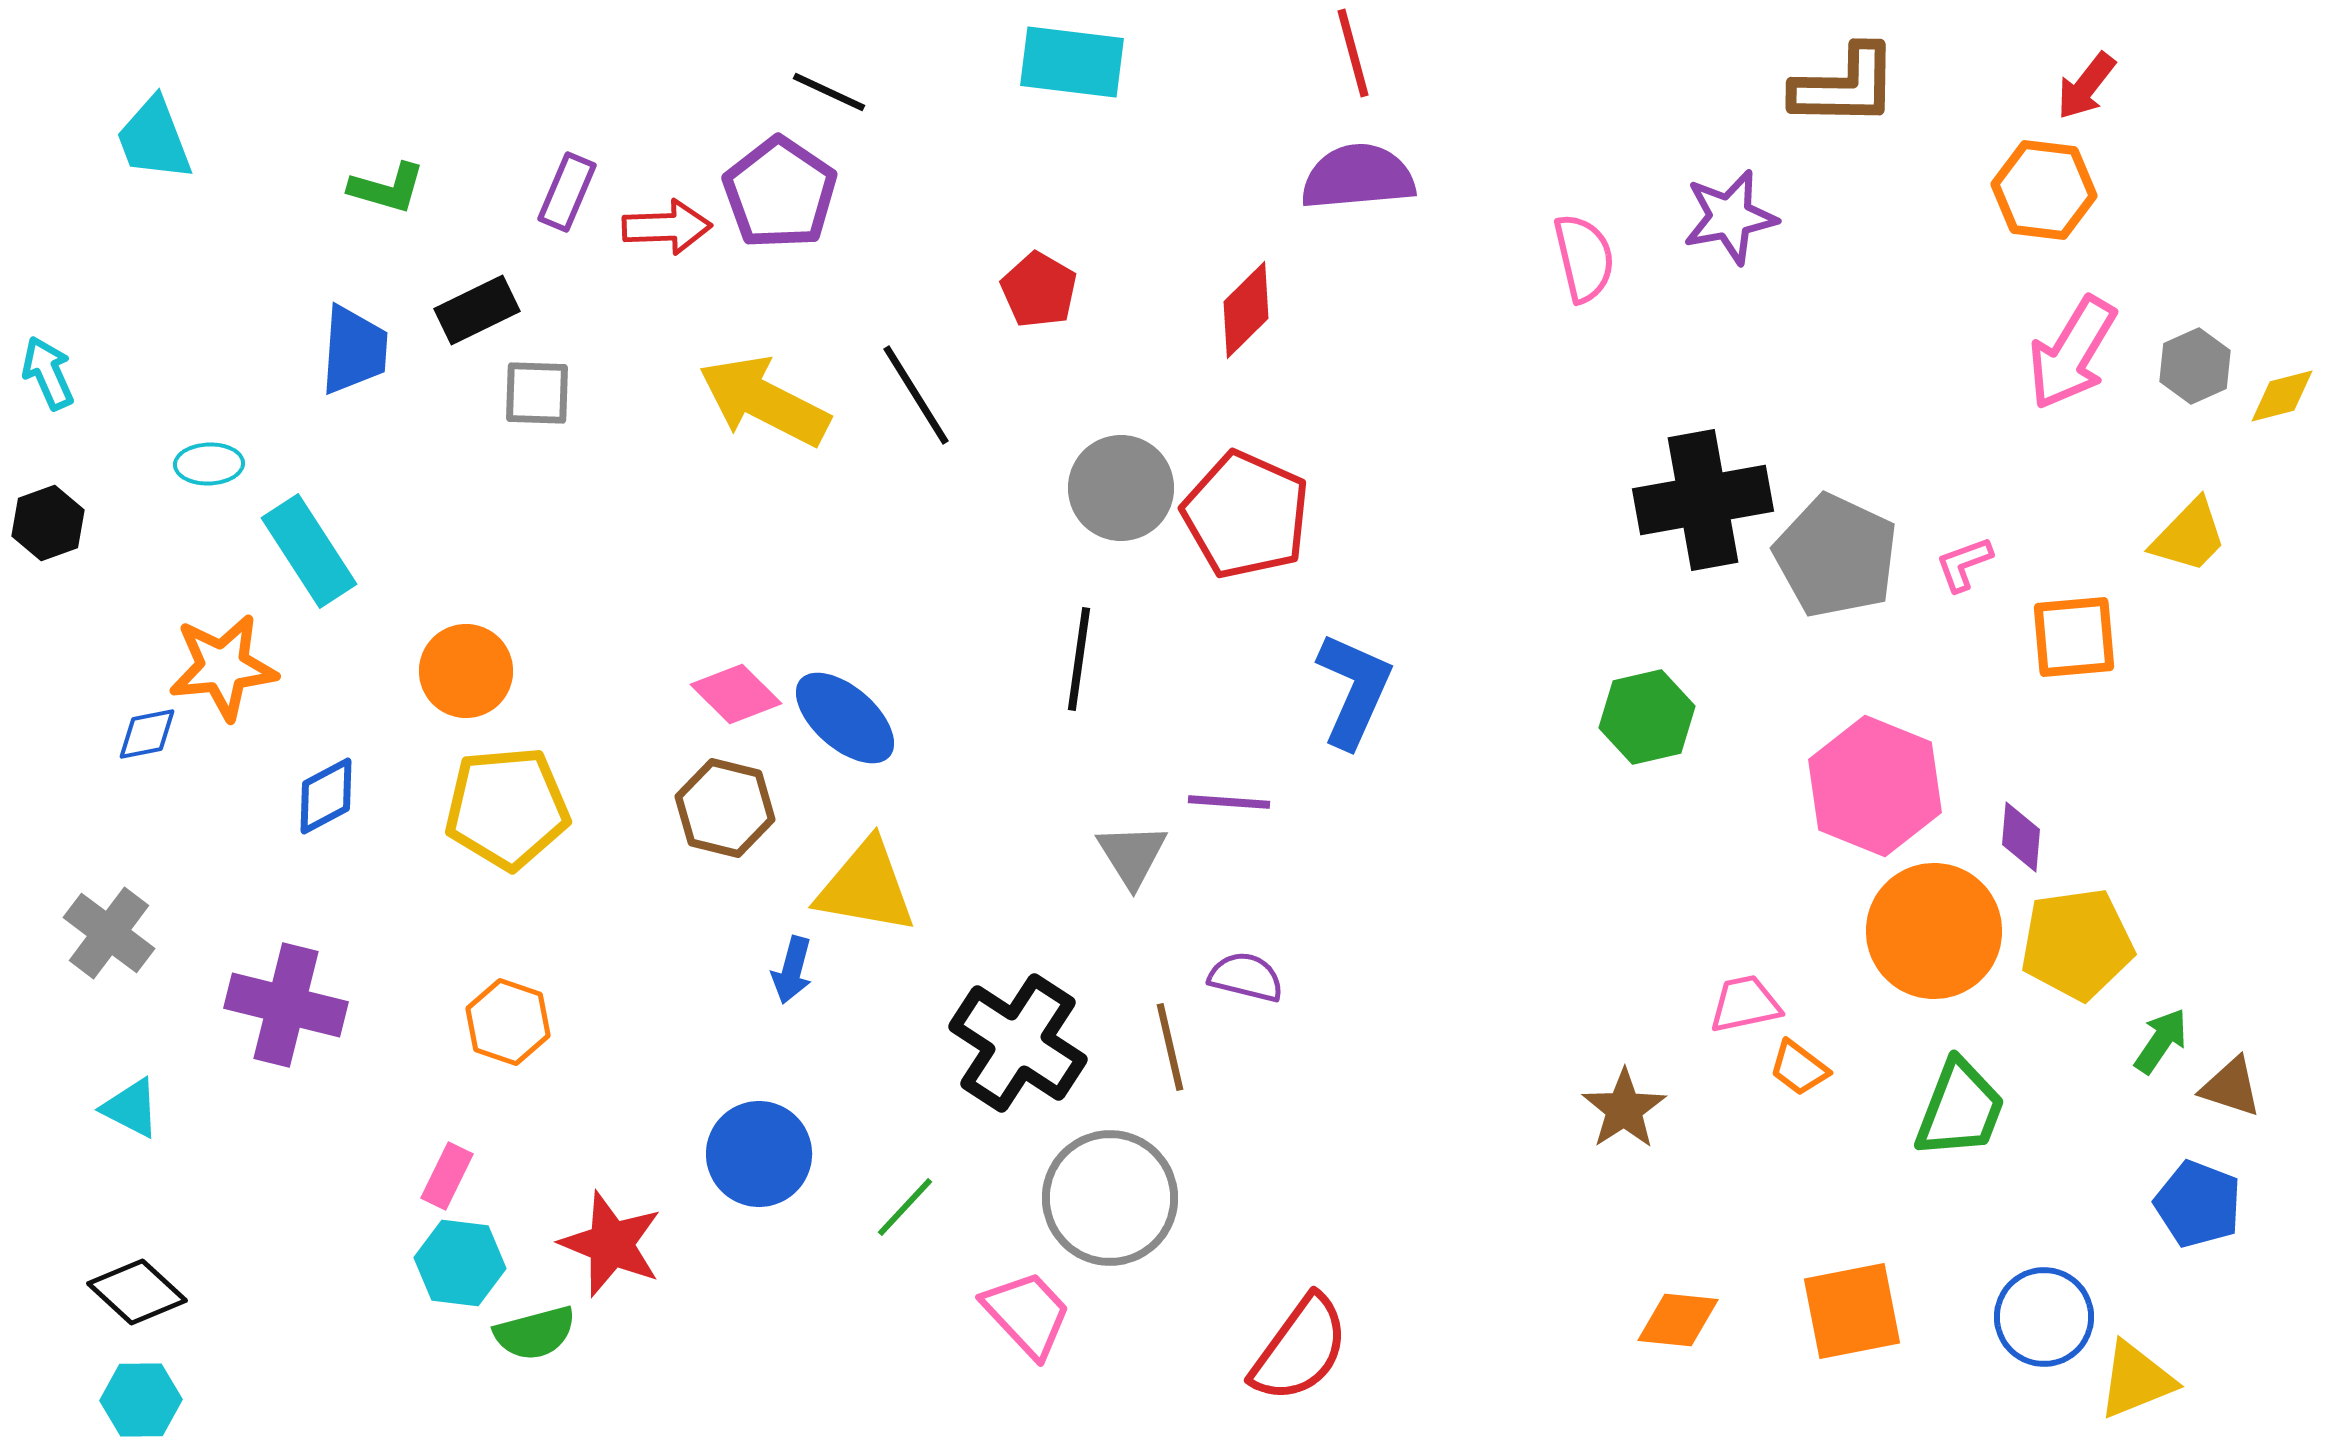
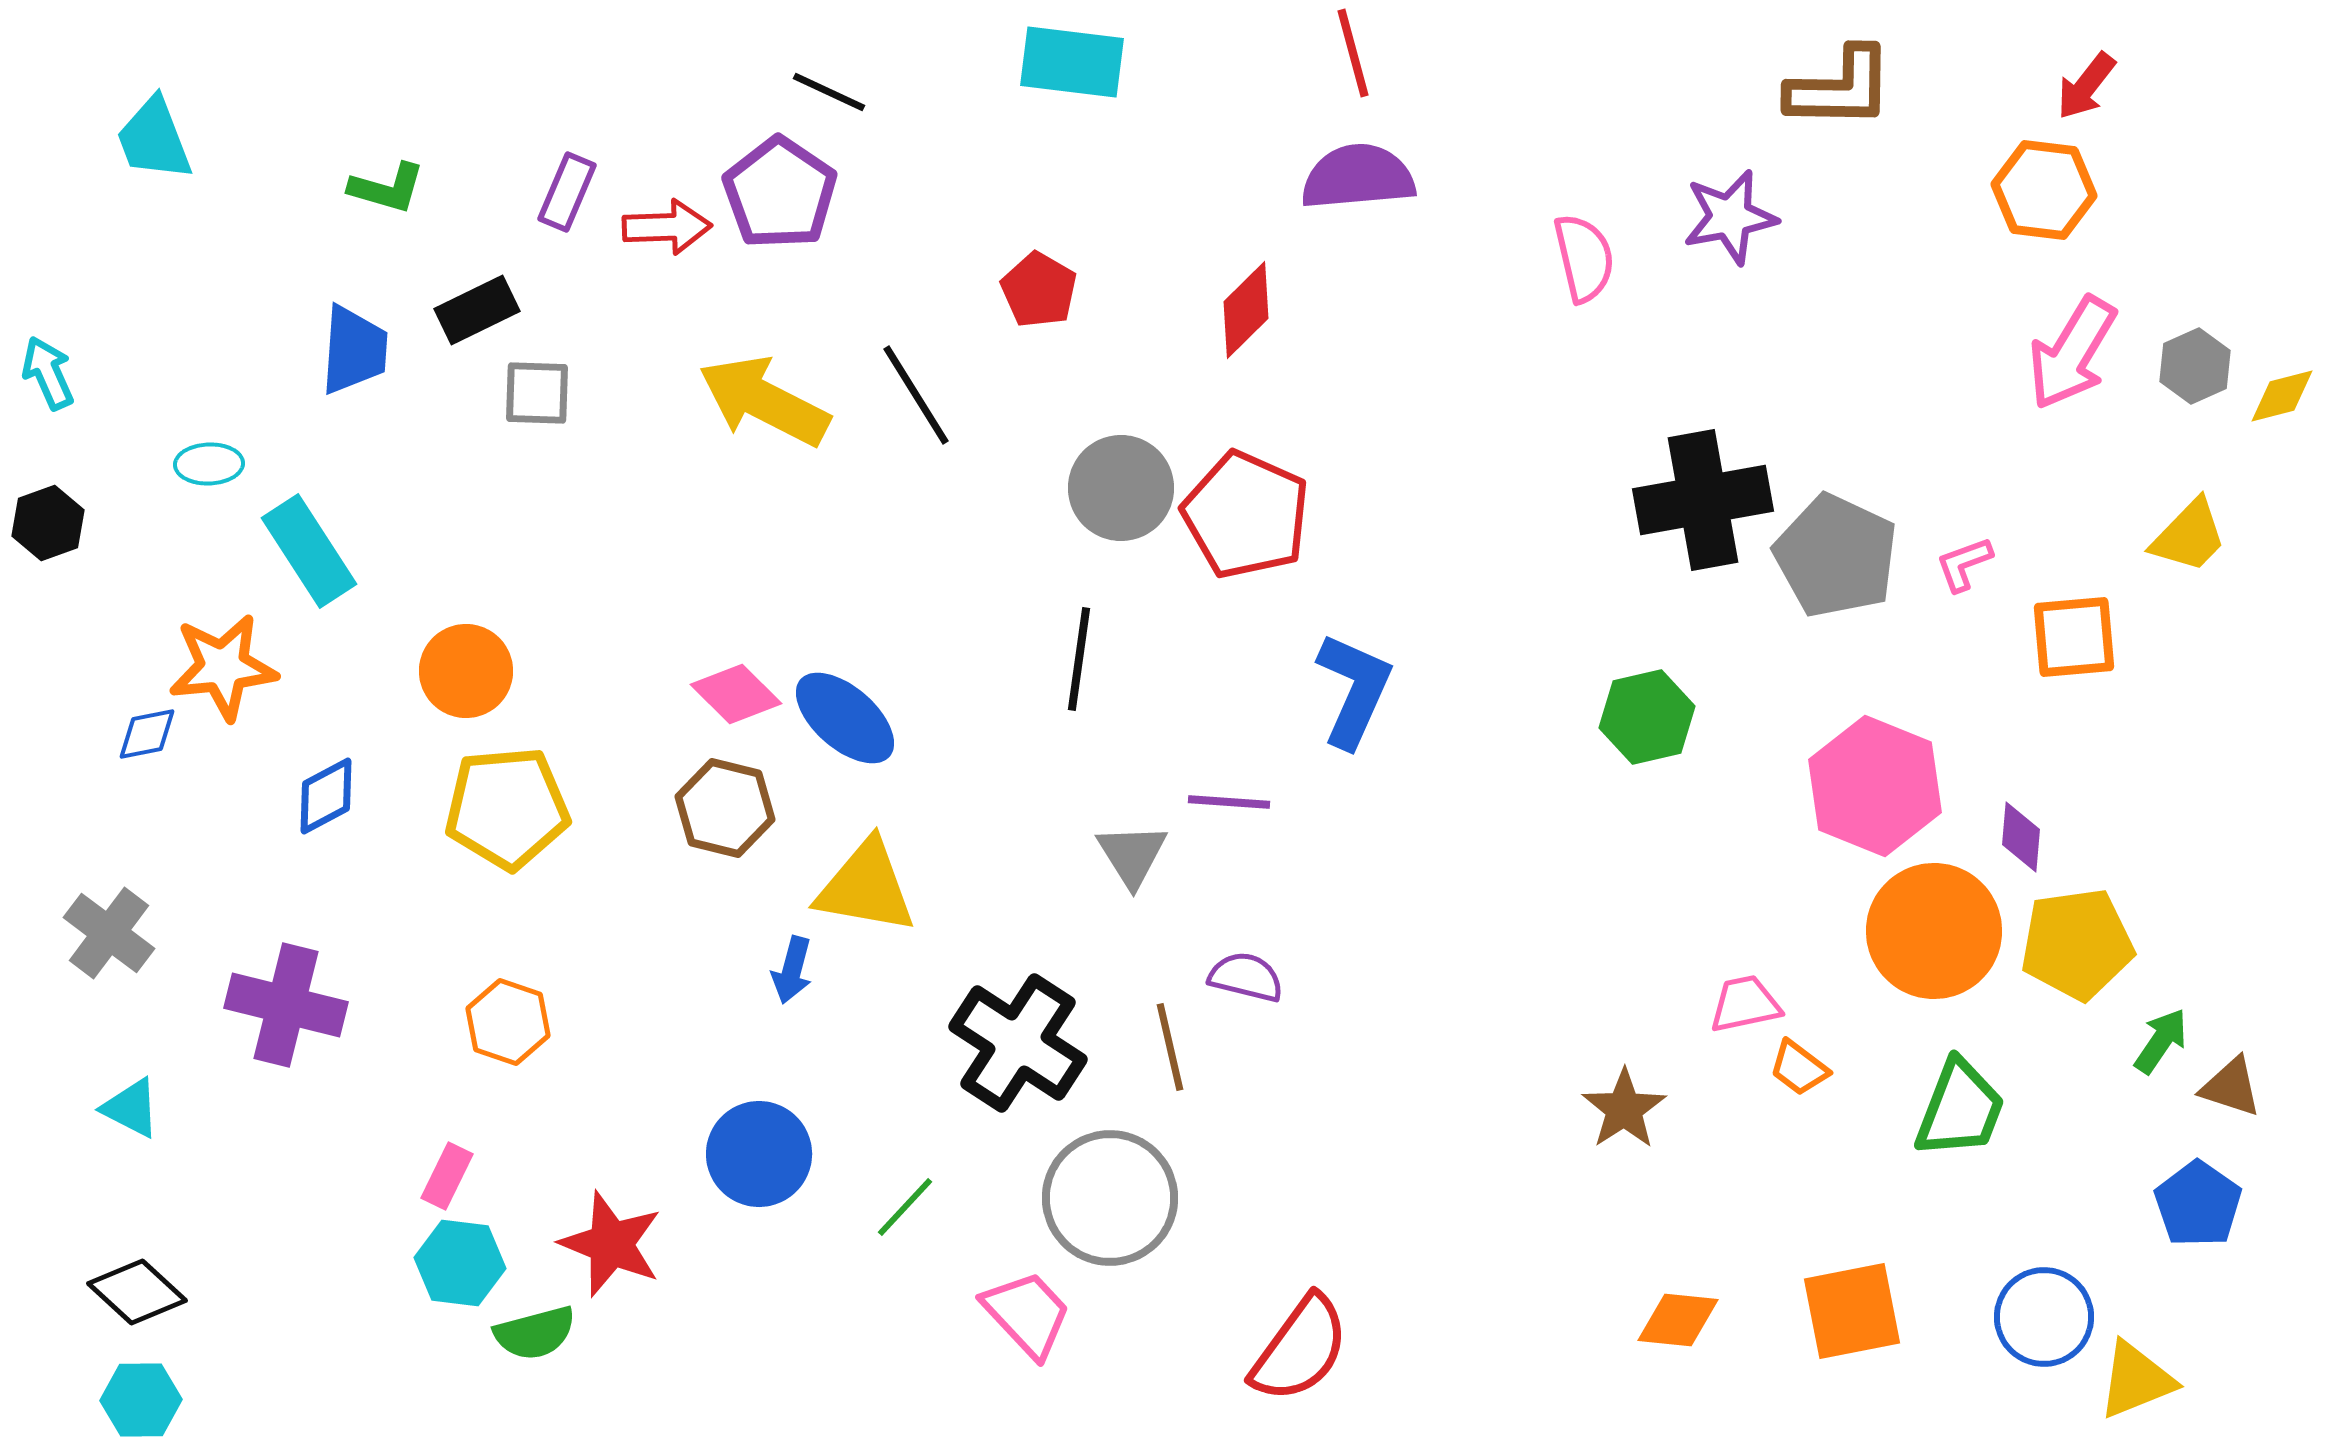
brown L-shape at (1845, 86): moved 5 px left, 2 px down
blue pentagon at (2198, 1204): rotated 14 degrees clockwise
